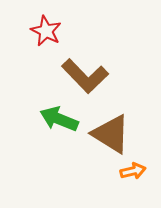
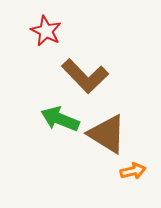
green arrow: moved 1 px right
brown triangle: moved 4 px left
